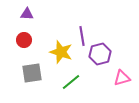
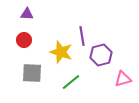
purple hexagon: moved 1 px right, 1 px down
gray square: rotated 10 degrees clockwise
pink triangle: moved 1 px right, 1 px down
